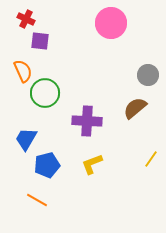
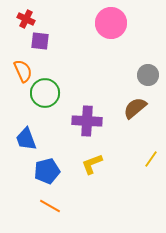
blue trapezoid: rotated 50 degrees counterclockwise
blue pentagon: moved 6 px down
orange line: moved 13 px right, 6 px down
